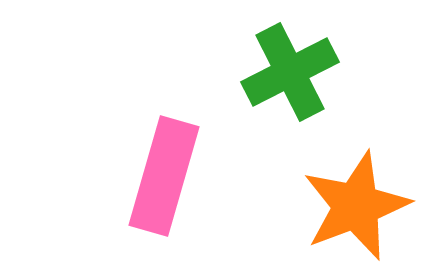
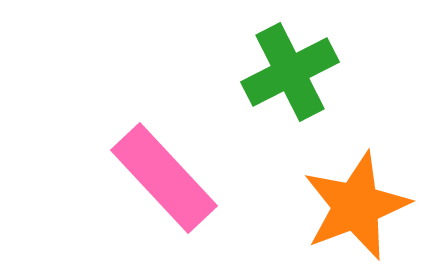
pink rectangle: moved 2 px down; rotated 59 degrees counterclockwise
